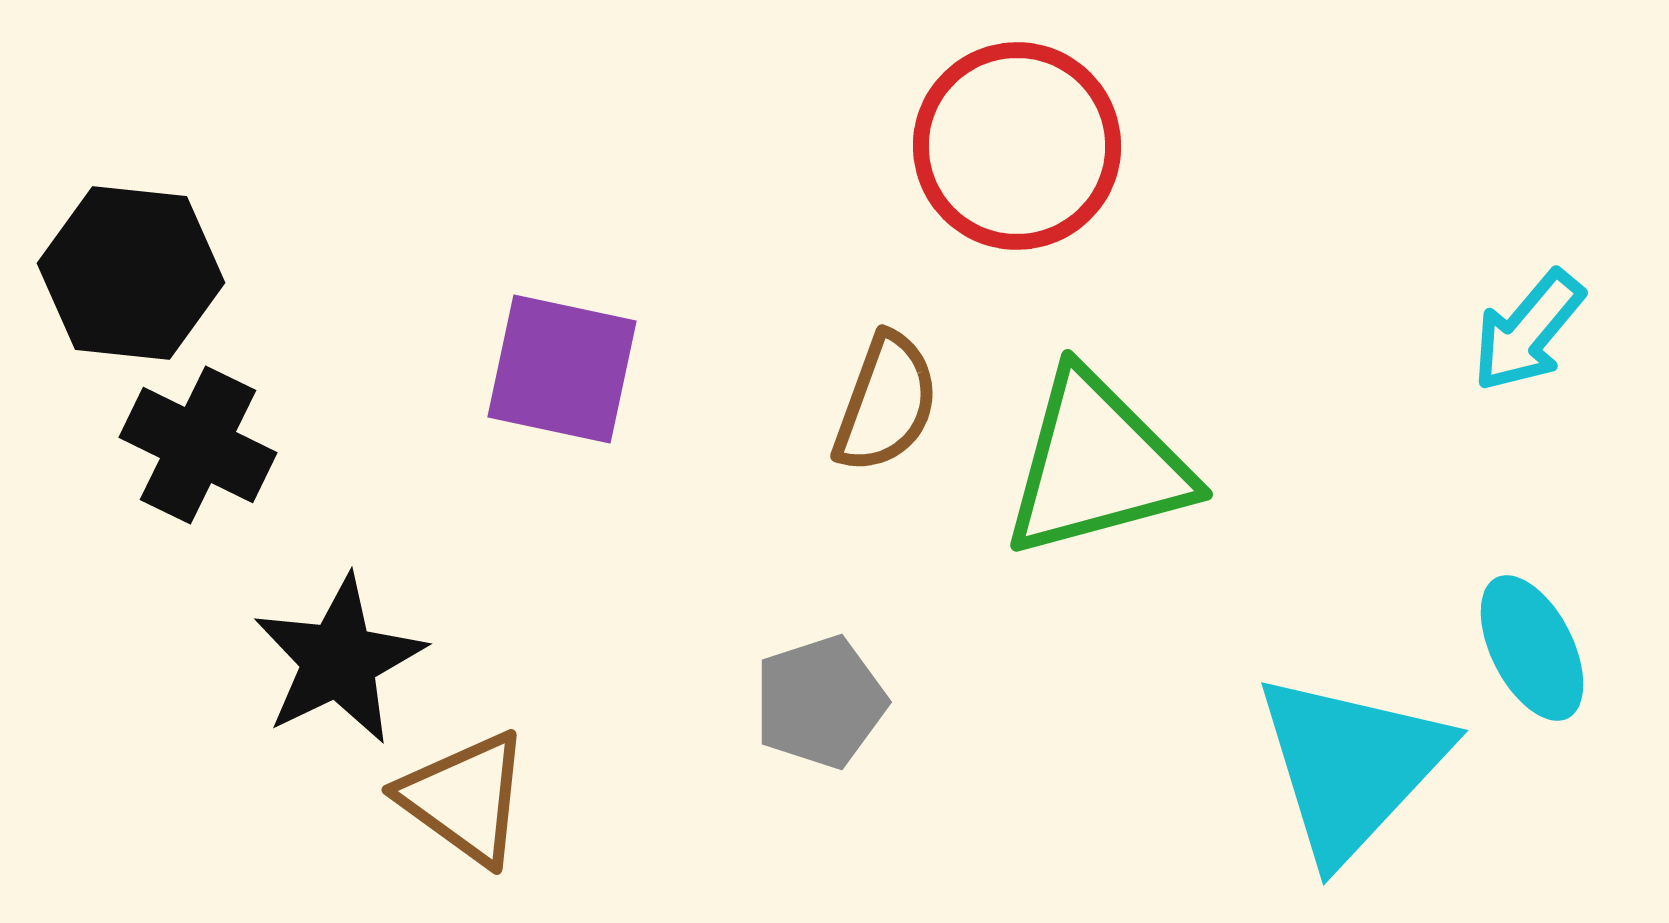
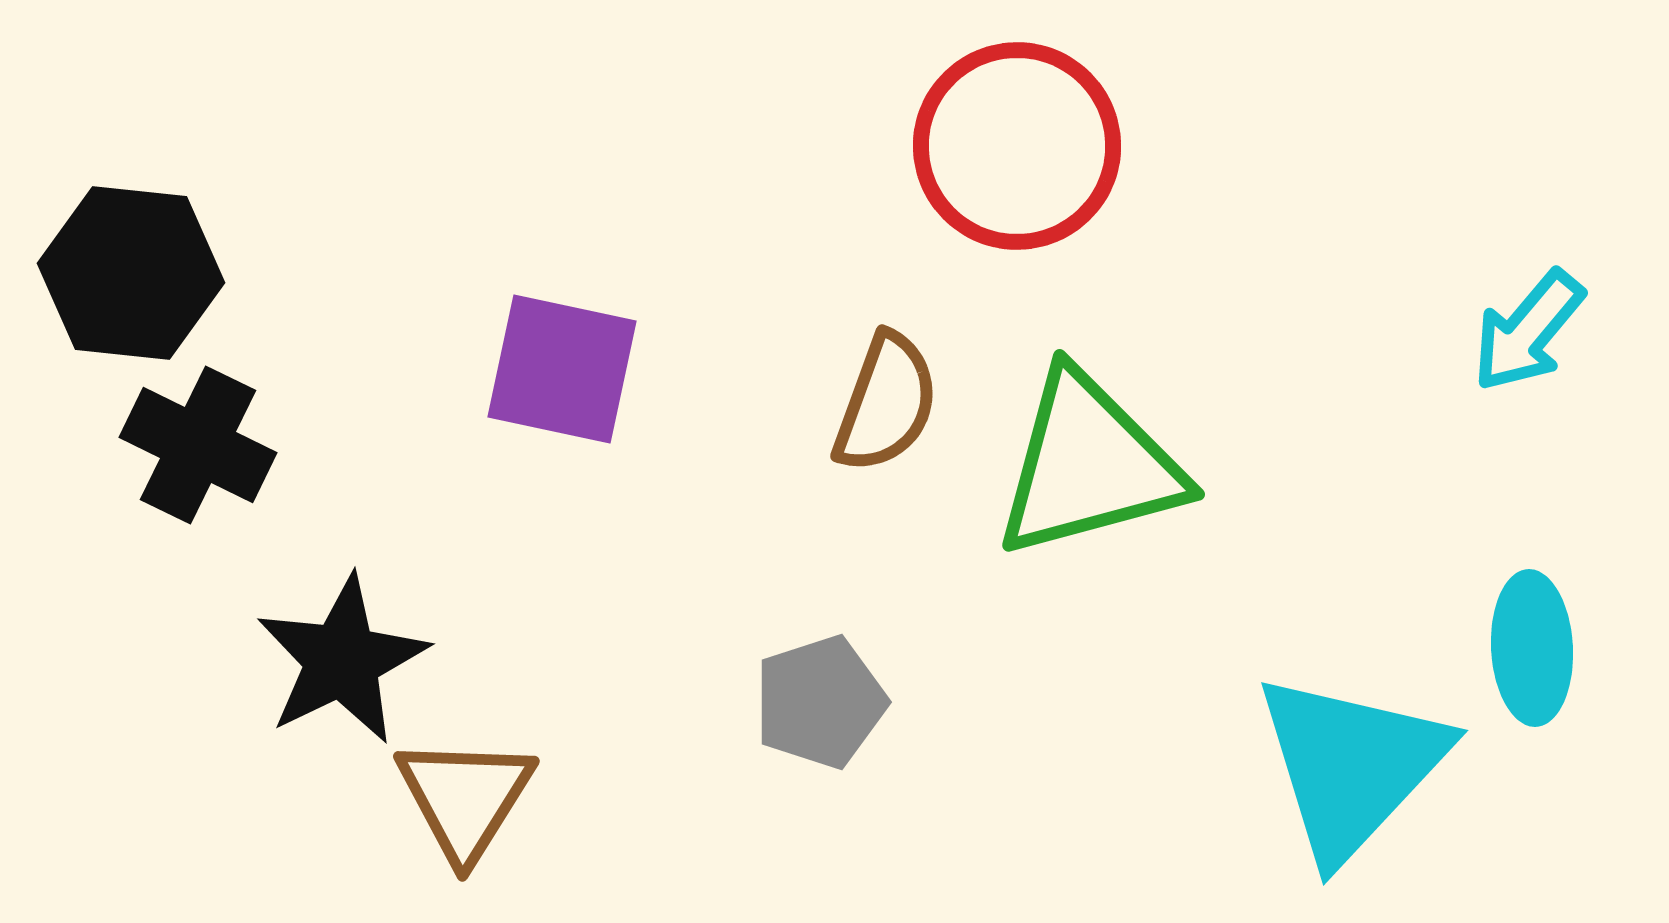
green triangle: moved 8 px left
cyan ellipse: rotated 24 degrees clockwise
black star: moved 3 px right
brown triangle: rotated 26 degrees clockwise
